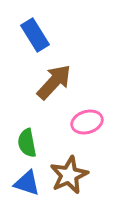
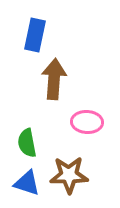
blue rectangle: rotated 44 degrees clockwise
brown arrow: moved 3 px up; rotated 39 degrees counterclockwise
pink ellipse: rotated 20 degrees clockwise
brown star: rotated 24 degrees clockwise
